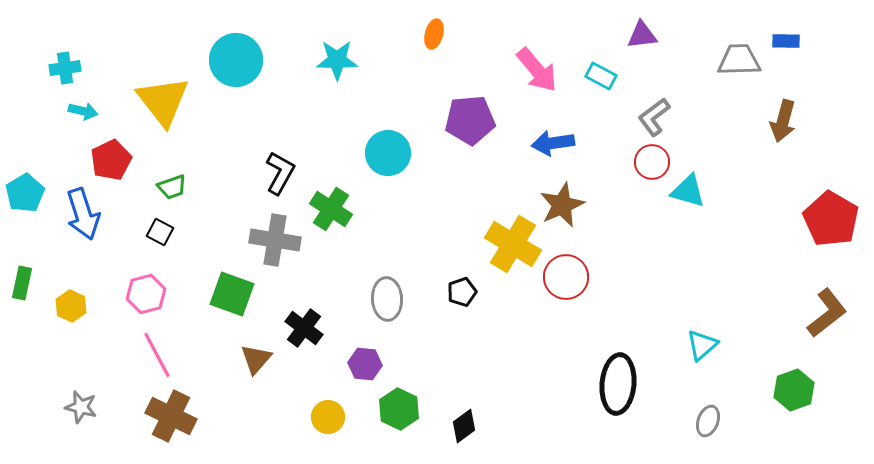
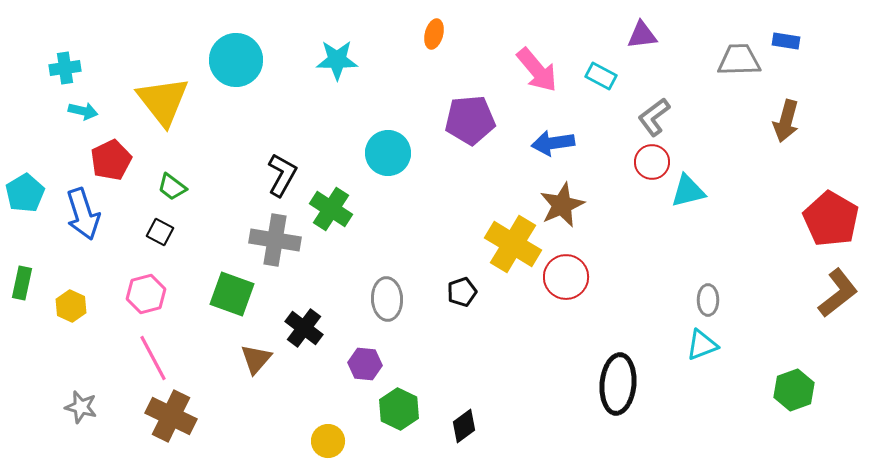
blue rectangle at (786, 41): rotated 8 degrees clockwise
brown arrow at (783, 121): moved 3 px right
black L-shape at (280, 173): moved 2 px right, 2 px down
green trapezoid at (172, 187): rotated 56 degrees clockwise
cyan triangle at (688, 191): rotated 30 degrees counterclockwise
brown L-shape at (827, 313): moved 11 px right, 20 px up
cyan triangle at (702, 345): rotated 20 degrees clockwise
pink line at (157, 355): moved 4 px left, 3 px down
yellow circle at (328, 417): moved 24 px down
gray ellipse at (708, 421): moved 121 px up; rotated 20 degrees counterclockwise
